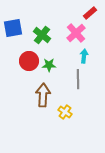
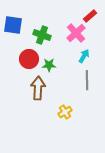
red rectangle: moved 3 px down
blue square: moved 3 px up; rotated 18 degrees clockwise
green cross: rotated 18 degrees counterclockwise
cyan arrow: rotated 24 degrees clockwise
red circle: moved 2 px up
gray line: moved 9 px right, 1 px down
brown arrow: moved 5 px left, 7 px up
yellow cross: rotated 24 degrees clockwise
